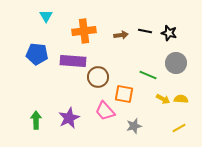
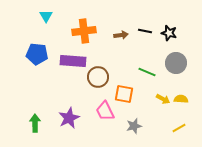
green line: moved 1 px left, 3 px up
pink trapezoid: rotated 15 degrees clockwise
green arrow: moved 1 px left, 3 px down
